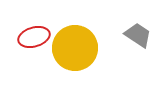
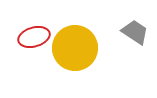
gray trapezoid: moved 3 px left, 3 px up
